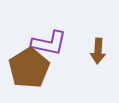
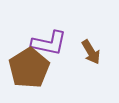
brown arrow: moved 7 px left, 1 px down; rotated 35 degrees counterclockwise
